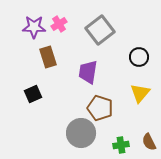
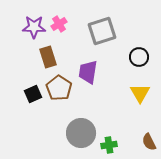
gray square: moved 2 px right, 1 px down; rotated 20 degrees clockwise
yellow triangle: rotated 10 degrees counterclockwise
brown pentagon: moved 41 px left, 20 px up; rotated 15 degrees clockwise
green cross: moved 12 px left
